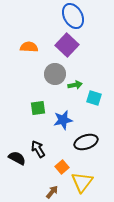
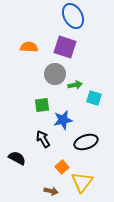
purple square: moved 2 px left, 2 px down; rotated 25 degrees counterclockwise
green square: moved 4 px right, 3 px up
black arrow: moved 5 px right, 10 px up
brown arrow: moved 1 px left, 1 px up; rotated 64 degrees clockwise
